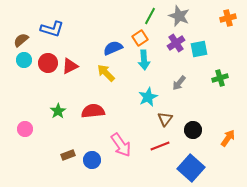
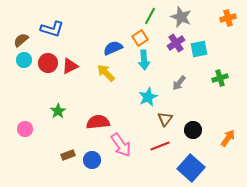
gray star: moved 2 px right, 1 px down
red semicircle: moved 5 px right, 11 px down
